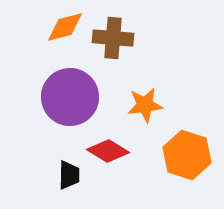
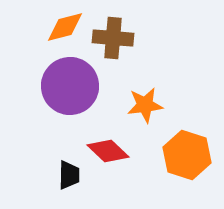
purple circle: moved 11 px up
red diamond: rotated 12 degrees clockwise
